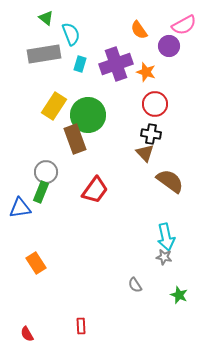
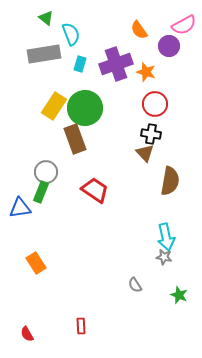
green circle: moved 3 px left, 7 px up
brown semicircle: rotated 64 degrees clockwise
red trapezoid: rotated 92 degrees counterclockwise
